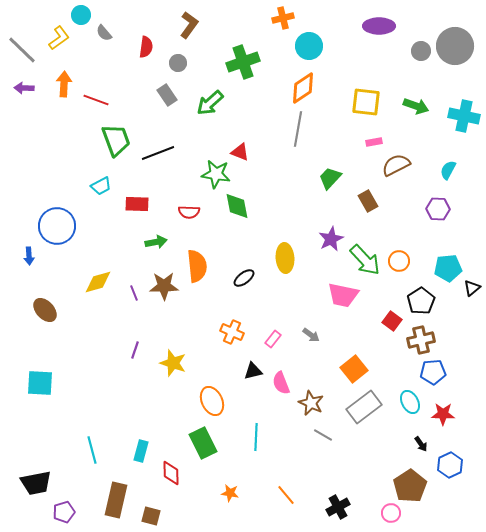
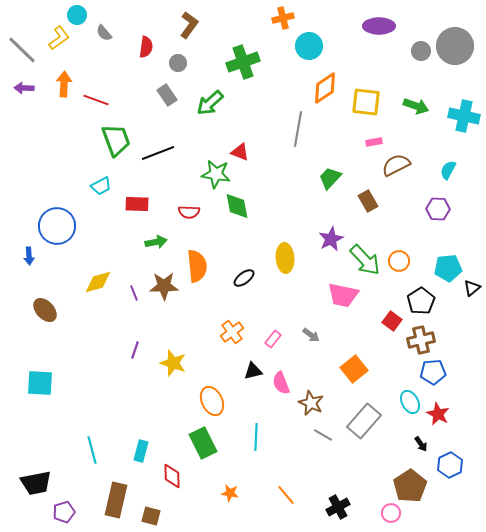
cyan circle at (81, 15): moved 4 px left
orange diamond at (303, 88): moved 22 px right
orange cross at (232, 332): rotated 30 degrees clockwise
gray rectangle at (364, 407): moved 14 px down; rotated 12 degrees counterclockwise
red star at (443, 414): moved 5 px left; rotated 25 degrees clockwise
red diamond at (171, 473): moved 1 px right, 3 px down
